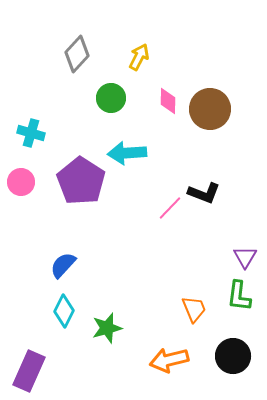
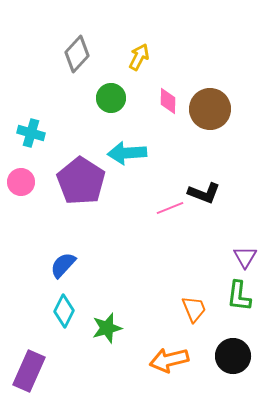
pink line: rotated 24 degrees clockwise
